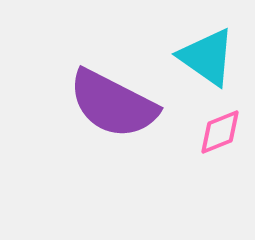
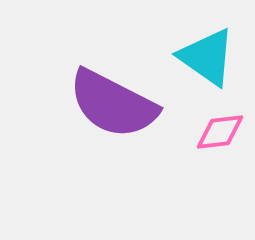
pink diamond: rotated 15 degrees clockwise
